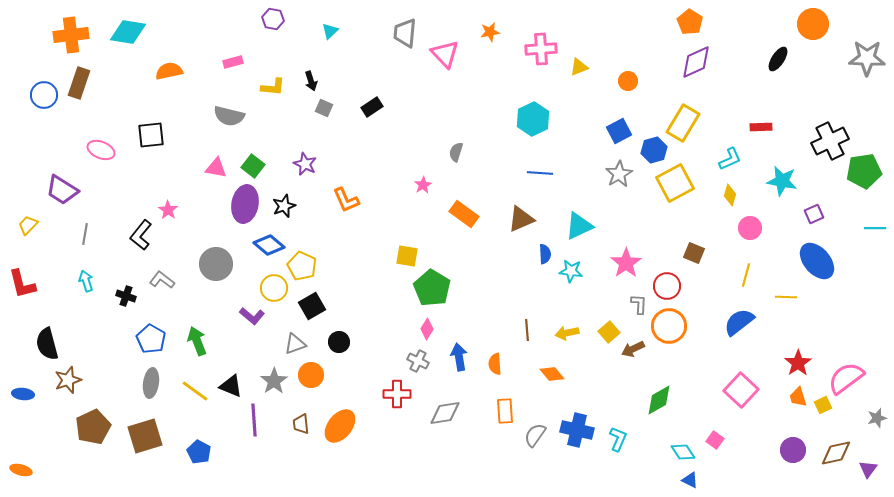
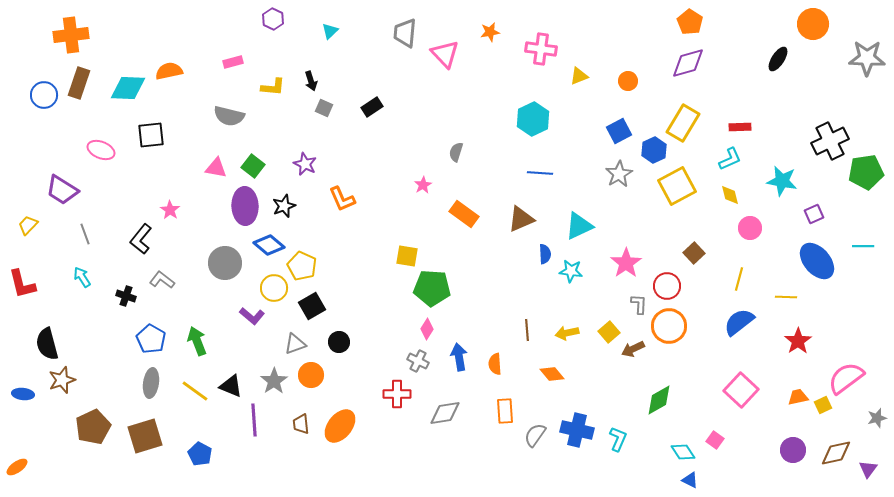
purple hexagon at (273, 19): rotated 15 degrees clockwise
cyan diamond at (128, 32): moved 56 px down; rotated 6 degrees counterclockwise
pink cross at (541, 49): rotated 12 degrees clockwise
purple diamond at (696, 62): moved 8 px left, 1 px down; rotated 9 degrees clockwise
yellow triangle at (579, 67): moved 9 px down
red rectangle at (761, 127): moved 21 px left
blue hexagon at (654, 150): rotated 10 degrees counterclockwise
green pentagon at (864, 171): moved 2 px right, 1 px down
yellow square at (675, 183): moved 2 px right, 3 px down
yellow diamond at (730, 195): rotated 30 degrees counterclockwise
orange L-shape at (346, 200): moved 4 px left, 1 px up
purple ellipse at (245, 204): moved 2 px down; rotated 12 degrees counterclockwise
pink star at (168, 210): moved 2 px right
cyan line at (875, 228): moved 12 px left, 18 px down
gray line at (85, 234): rotated 30 degrees counterclockwise
black L-shape at (141, 235): moved 4 px down
brown square at (694, 253): rotated 25 degrees clockwise
gray circle at (216, 264): moved 9 px right, 1 px up
yellow line at (746, 275): moved 7 px left, 4 px down
cyan arrow at (86, 281): moved 4 px left, 4 px up; rotated 15 degrees counterclockwise
green pentagon at (432, 288): rotated 27 degrees counterclockwise
red star at (798, 363): moved 22 px up
brown star at (68, 380): moved 6 px left
orange trapezoid at (798, 397): rotated 95 degrees clockwise
blue pentagon at (199, 452): moved 1 px right, 2 px down
orange ellipse at (21, 470): moved 4 px left, 3 px up; rotated 50 degrees counterclockwise
